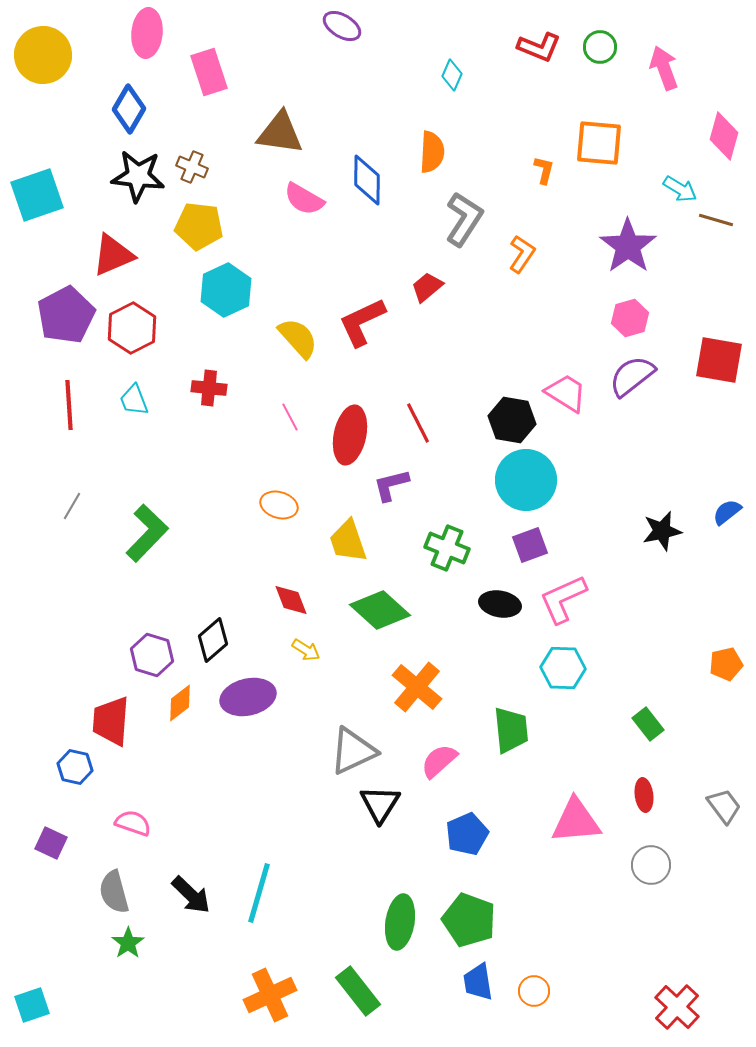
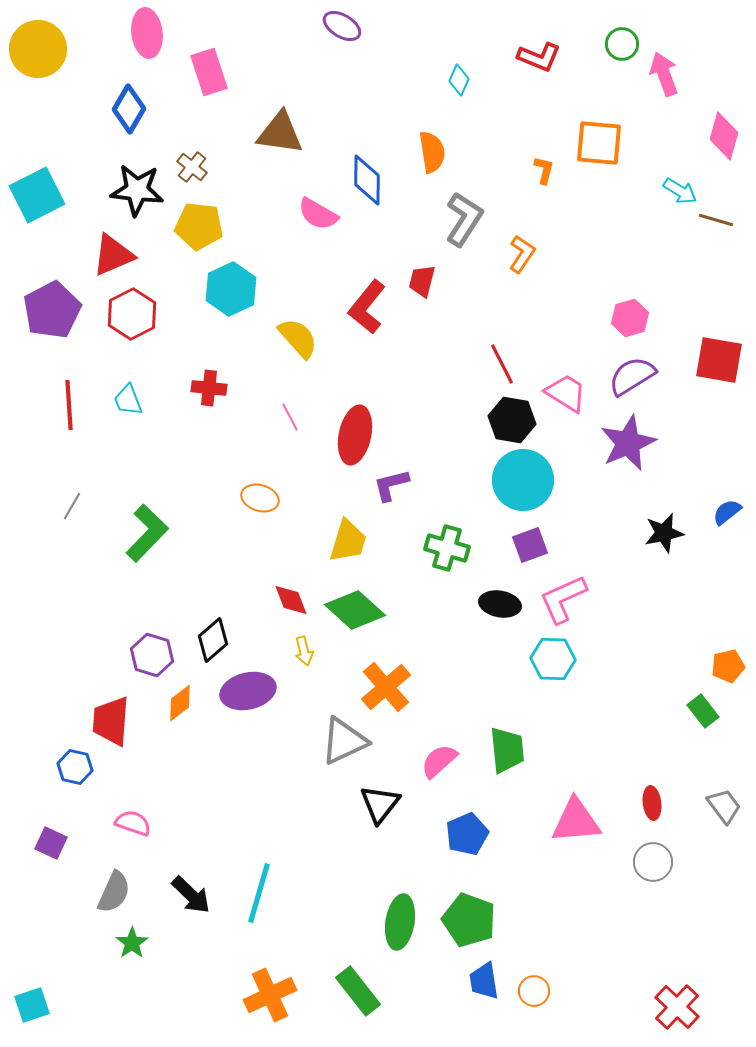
pink ellipse at (147, 33): rotated 12 degrees counterclockwise
red L-shape at (539, 47): moved 10 px down
green circle at (600, 47): moved 22 px right, 3 px up
yellow circle at (43, 55): moved 5 px left, 6 px up
pink arrow at (664, 68): moved 6 px down
cyan diamond at (452, 75): moved 7 px right, 5 px down
orange semicircle at (432, 152): rotated 12 degrees counterclockwise
brown cross at (192, 167): rotated 16 degrees clockwise
black star at (138, 176): moved 1 px left, 14 px down
cyan arrow at (680, 189): moved 2 px down
cyan square at (37, 195): rotated 8 degrees counterclockwise
pink semicircle at (304, 199): moved 14 px right, 15 px down
purple star at (628, 246): moved 197 px down; rotated 12 degrees clockwise
red trapezoid at (427, 287): moved 5 px left, 6 px up; rotated 36 degrees counterclockwise
cyan hexagon at (226, 290): moved 5 px right, 1 px up
purple pentagon at (66, 315): moved 14 px left, 5 px up
red L-shape at (362, 322): moved 5 px right, 15 px up; rotated 26 degrees counterclockwise
red hexagon at (132, 328): moved 14 px up
purple semicircle at (632, 376): rotated 6 degrees clockwise
cyan trapezoid at (134, 400): moved 6 px left
red line at (418, 423): moved 84 px right, 59 px up
red ellipse at (350, 435): moved 5 px right
cyan circle at (526, 480): moved 3 px left
orange ellipse at (279, 505): moved 19 px left, 7 px up
black star at (662, 531): moved 2 px right, 2 px down
yellow trapezoid at (348, 541): rotated 144 degrees counterclockwise
green cross at (447, 548): rotated 6 degrees counterclockwise
green diamond at (380, 610): moved 25 px left
yellow arrow at (306, 650): moved 2 px left, 1 px down; rotated 44 degrees clockwise
orange pentagon at (726, 664): moved 2 px right, 2 px down
cyan hexagon at (563, 668): moved 10 px left, 9 px up
orange cross at (417, 687): moved 31 px left; rotated 9 degrees clockwise
purple ellipse at (248, 697): moved 6 px up
green rectangle at (648, 724): moved 55 px right, 13 px up
green trapezoid at (511, 730): moved 4 px left, 20 px down
gray triangle at (353, 751): moved 9 px left, 10 px up
red ellipse at (644, 795): moved 8 px right, 8 px down
black triangle at (380, 804): rotated 6 degrees clockwise
gray circle at (651, 865): moved 2 px right, 3 px up
gray semicircle at (114, 892): rotated 141 degrees counterclockwise
green star at (128, 943): moved 4 px right
blue trapezoid at (478, 982): moved 6 px right, 1 px up
